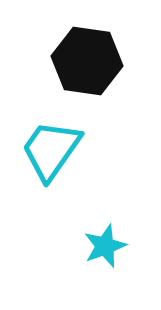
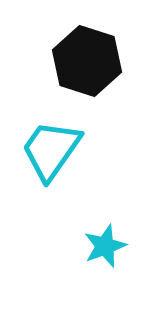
black hexagon: rotated 10 degrees clockwise
